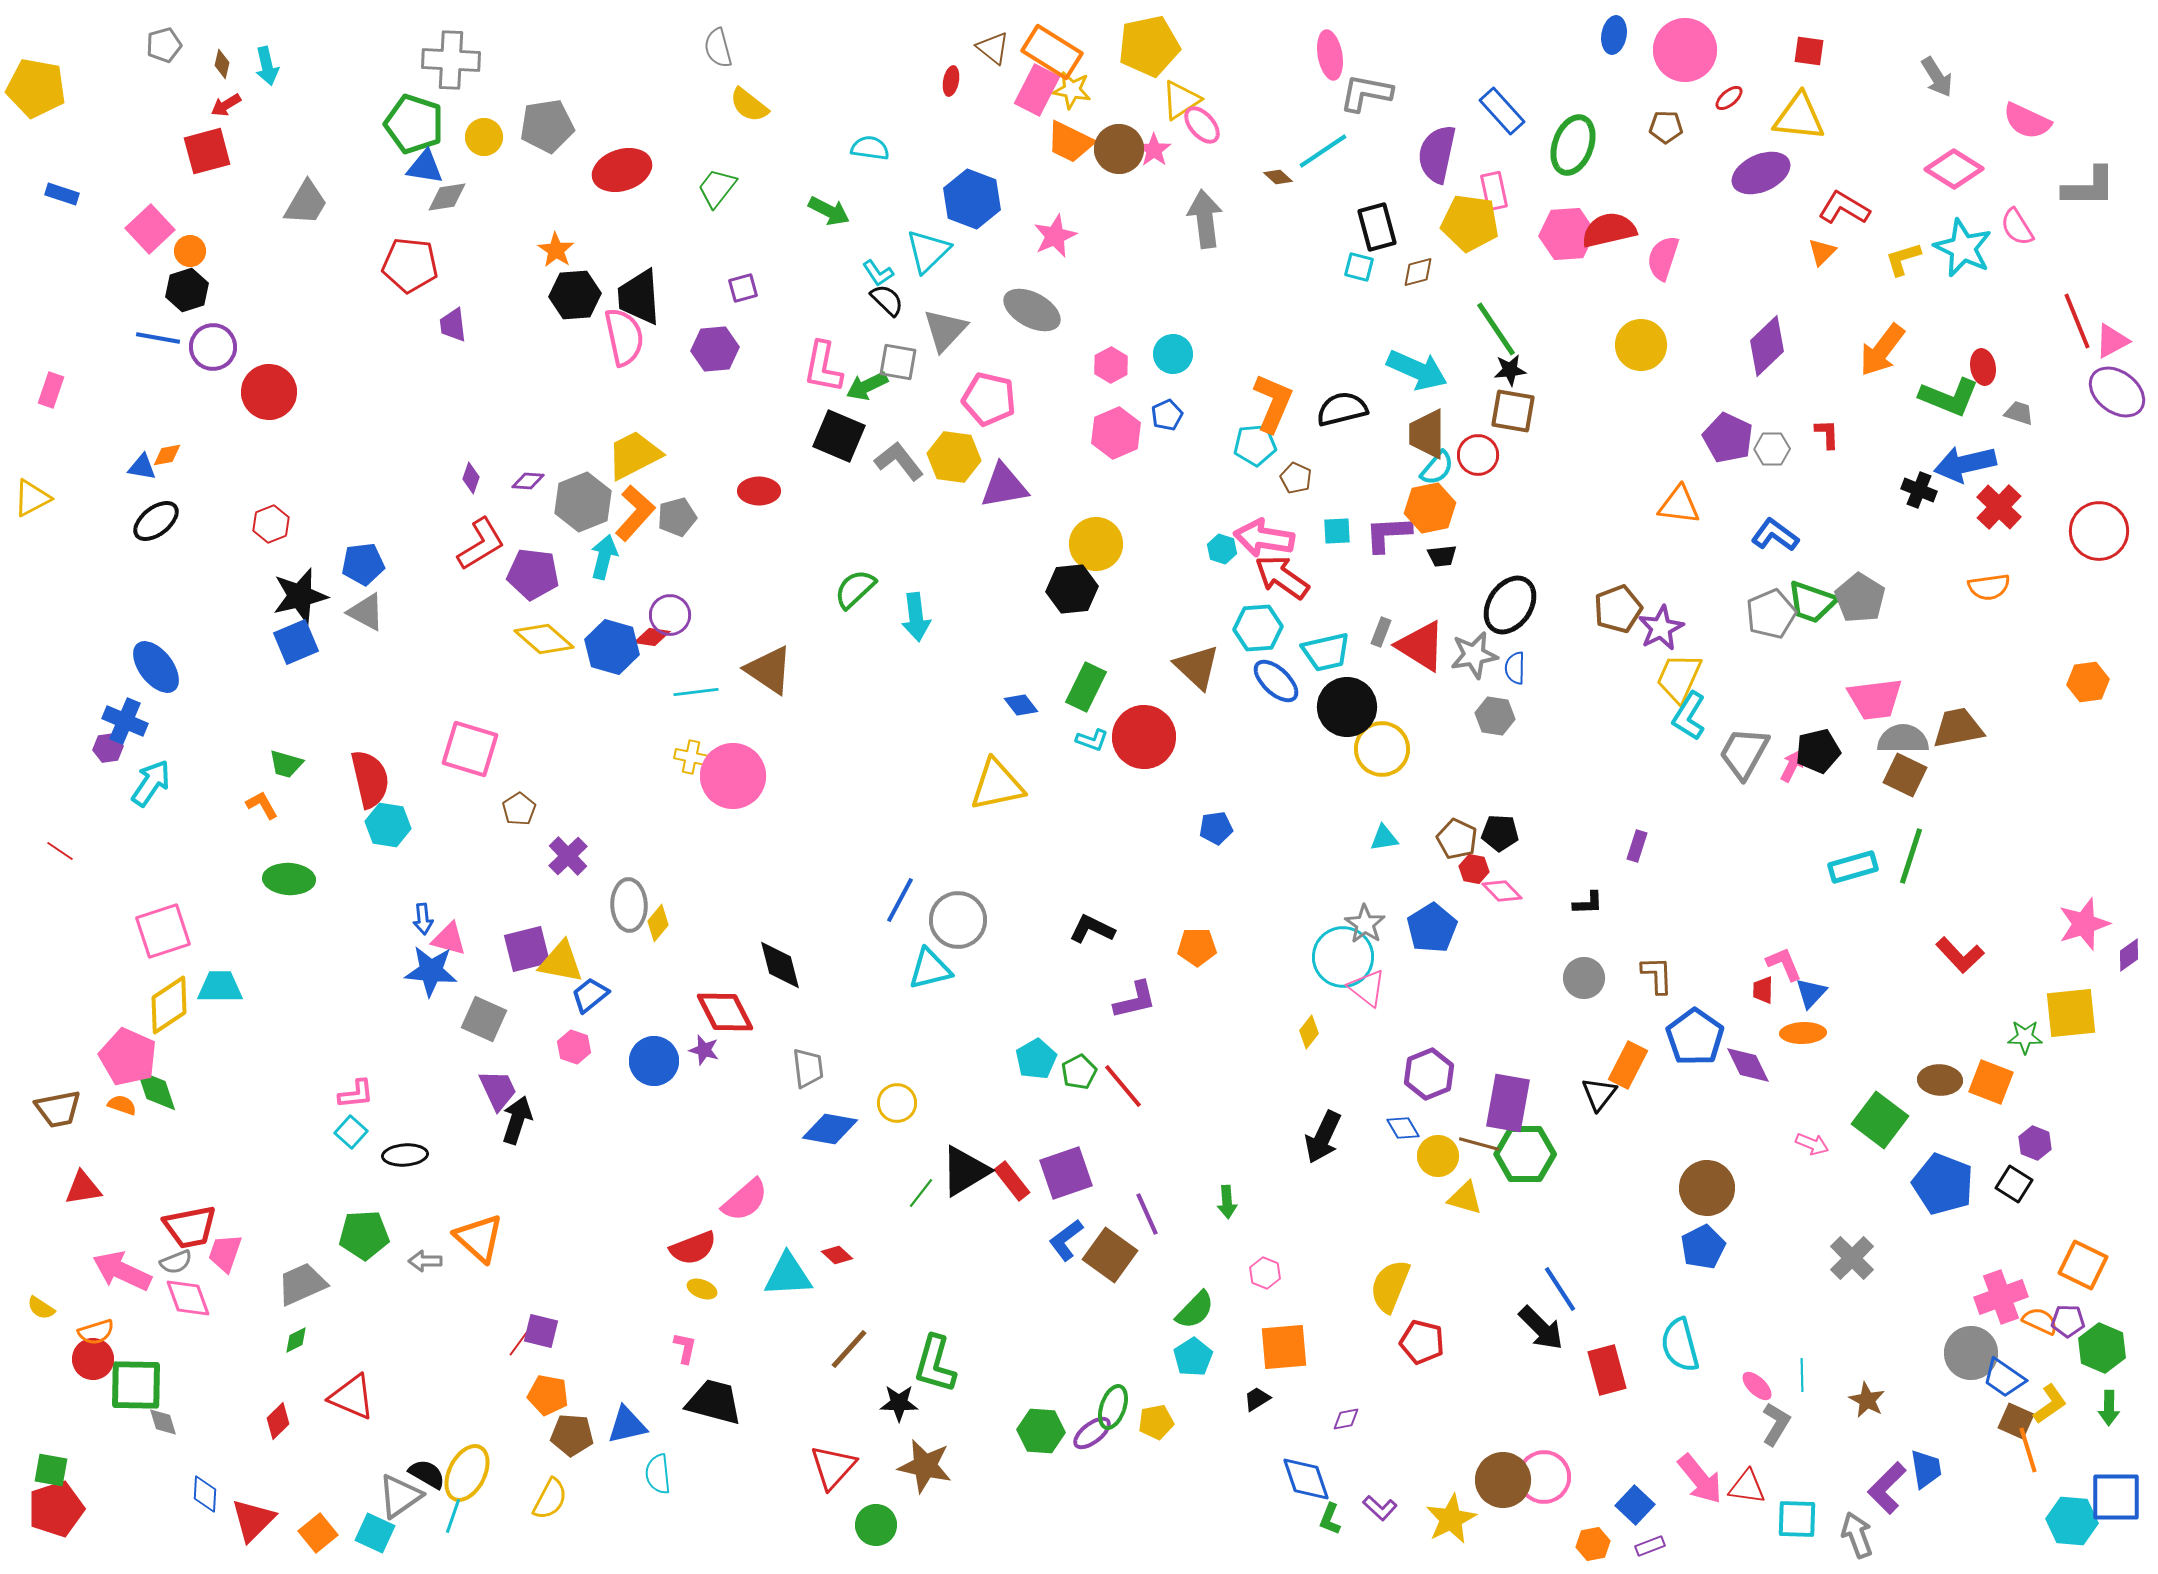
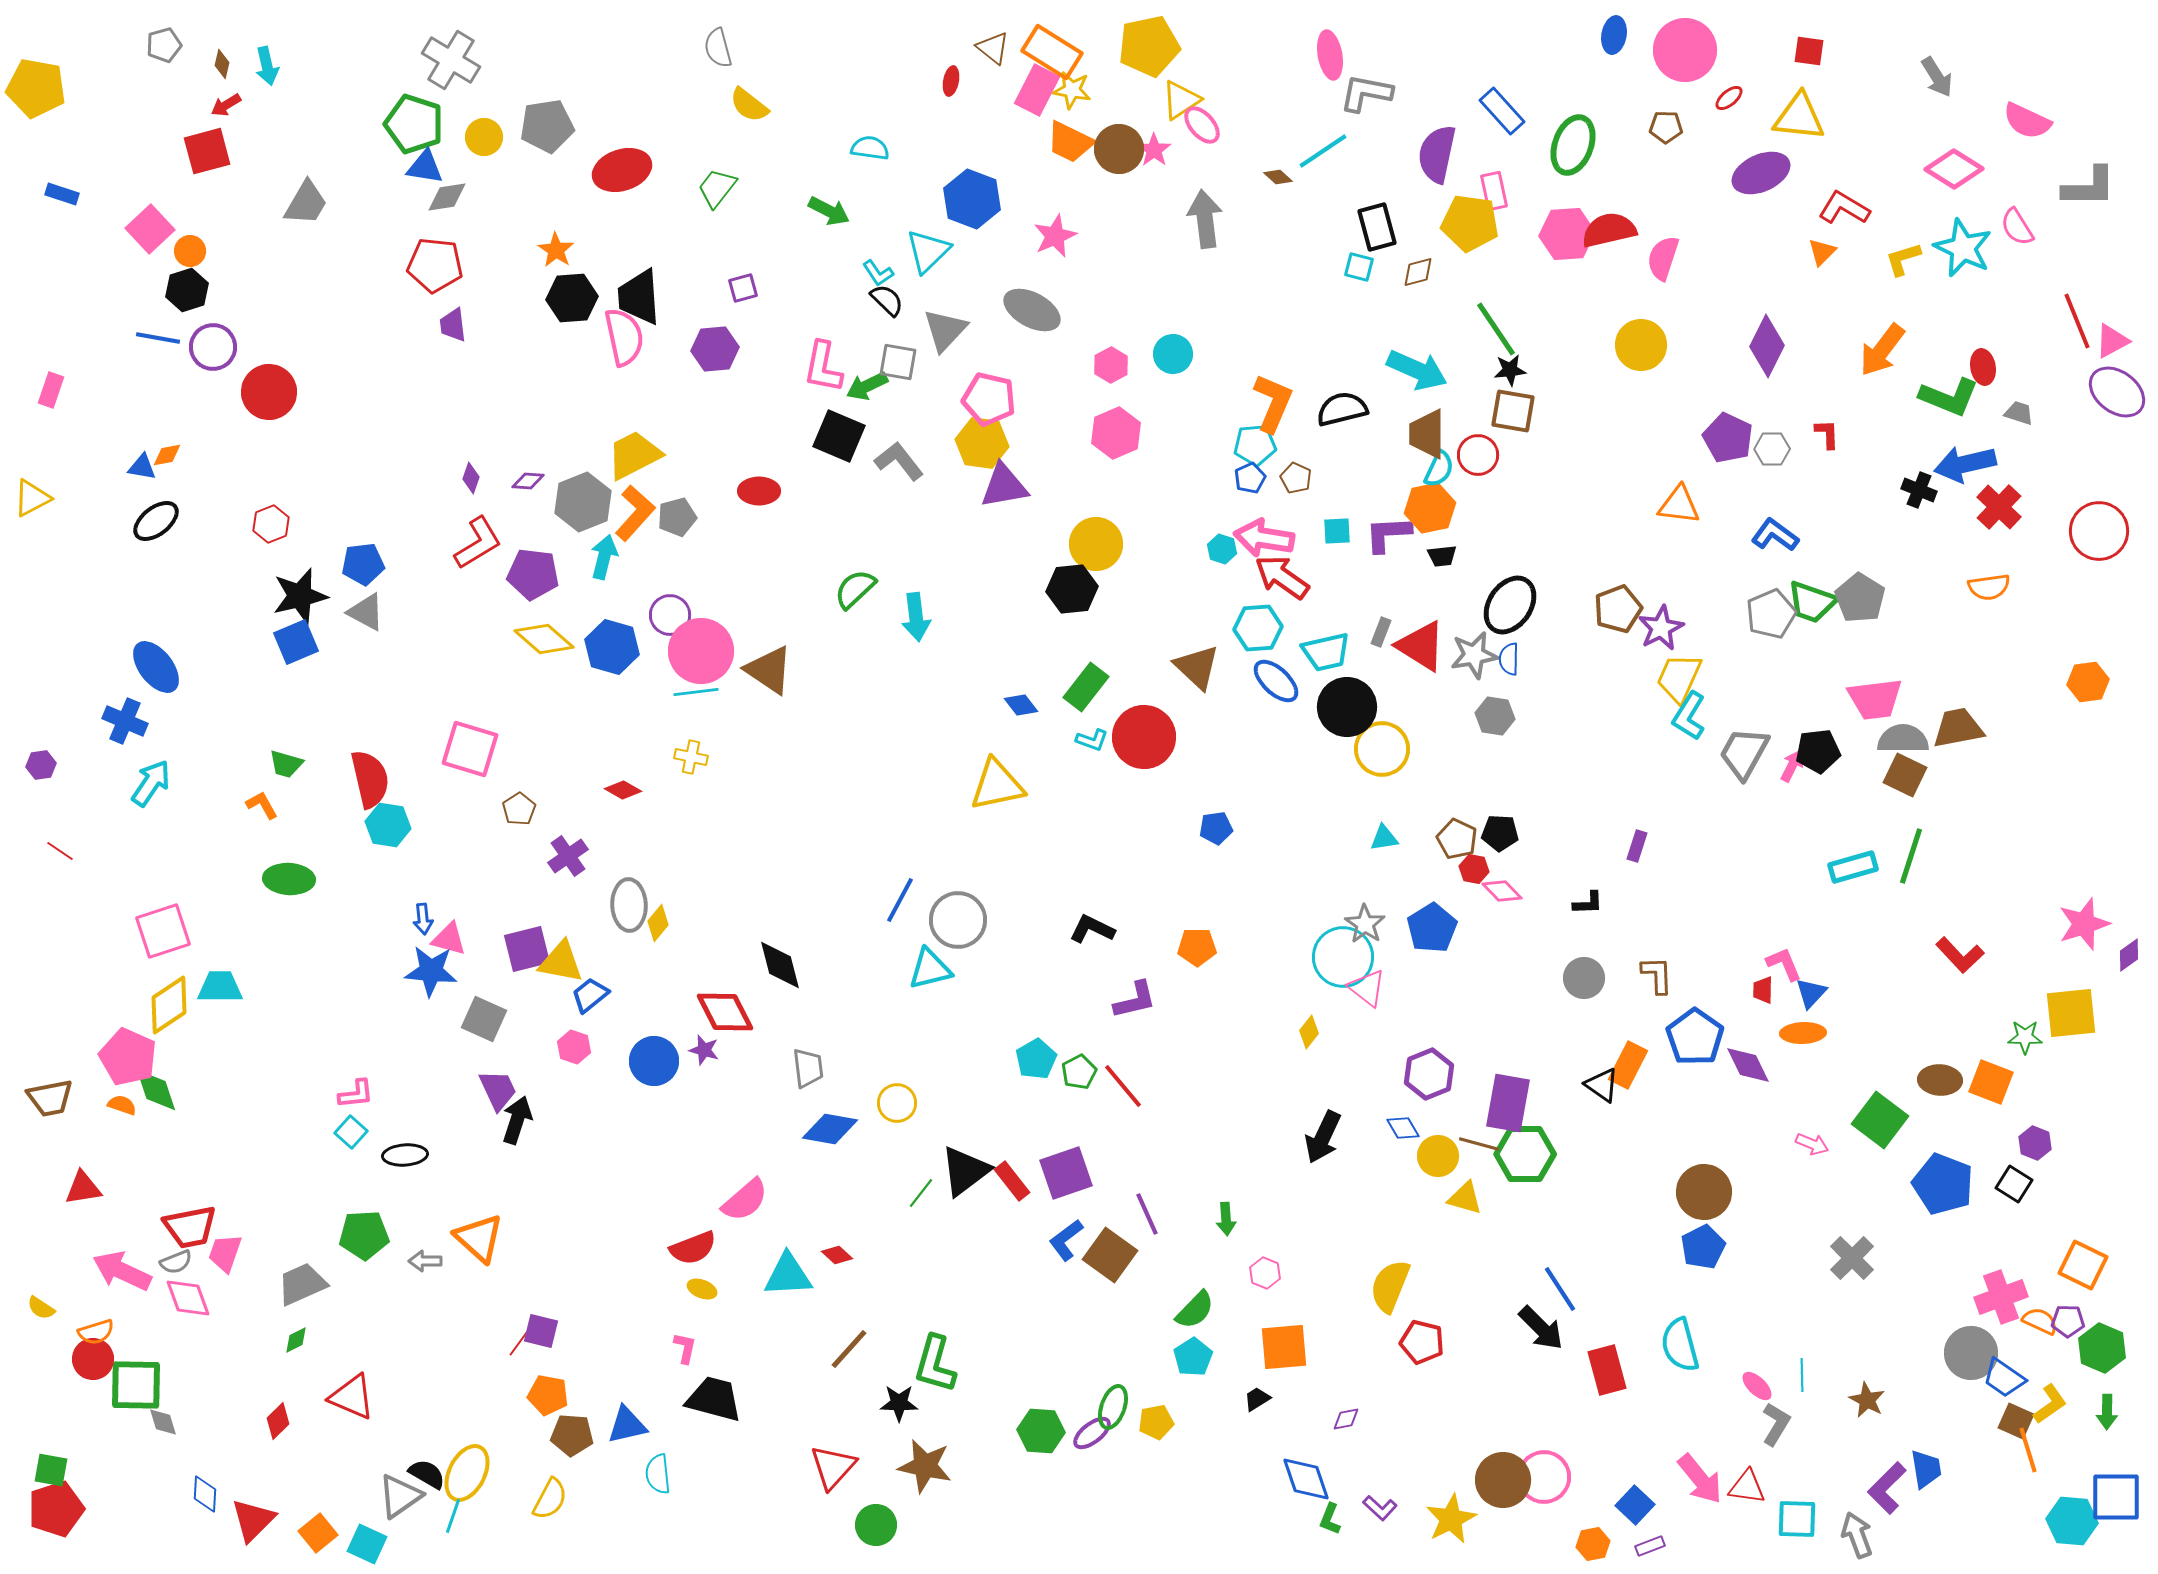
gray cross at (451, 60): rotated 28 degrees clockwise
red pentagon at (410, 265): moved 25 px right
black hexagon at (575, 295): moved 3 px left, 3 px down
purple diamond at (1767, 346): rotated 20 degrees counterclockwise
blue pentagon at (1167, 415): moved 83 px right, 63 px down
yellow hexagon at (954, 457): moved 28 px right, 14 px up
cyan semicircle at (1437, 468): moved 2 px right, 1 px down; rotated 15 degrees counterclockwise
red L-shape at (481, 544): moved 3 px left, 1 px up
red diamond at (652, 637): moved 29 px left, 153 px down; rotated 21 degrees clockwise
blue semicircle at (1515, 668): moved 6 px left, 9 px up
green rectangle at (1086, 687): rotated 12 degrees clockwise
purple hexagon at (108, 748): moved 67 px left, 17 px down
black pentagon at (1818, 751): rotated 6 degrees clockwise
pink circle at (733, 776): moved 32 px left, 125 px up
purple cross at (568, 856): rotated 9 degrees clockwise
black triangle at (1599, 1094): moved 3 px right, 9 px up; rotated 33 degrees counterclockwise
brown trapezoid at (58, 1109): moved 8 px left, 11 px up
black triangle at (965, 1171): rotated 6 degrees counterclockwise
brown circle at (1707, 1188): moved 3 px left, 4 px down
green arrow at (1227, 1202): moved 1 px left, 17 px down
black trapezoid at (714, 1402): moved 3 px up
green arrow at (2109, 1408): moved 2 px left, 4 px down
cyan square at (375, 1533): moved 8 px left, 11 px down
